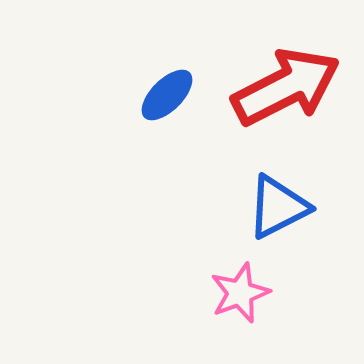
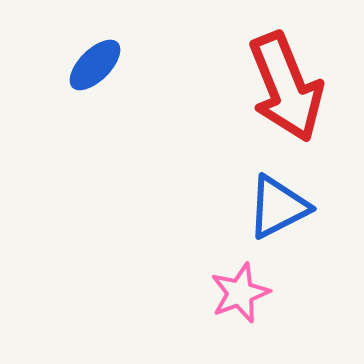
red arrow: rotated 95 degrees clockwise
blue ellipse: moved 72 px left, 30 px up
